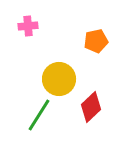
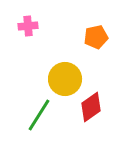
orange pentagon: moved 4 px up
yellow circle: moved 6 px right
red diamond: rotated 8 degrees clockwise
